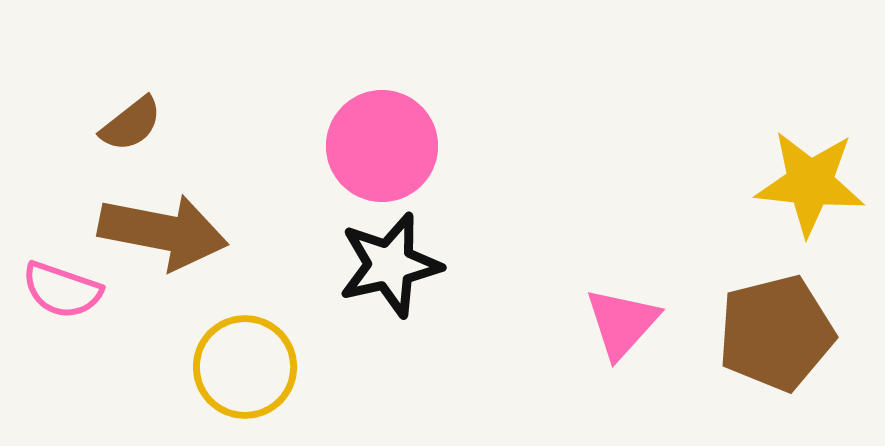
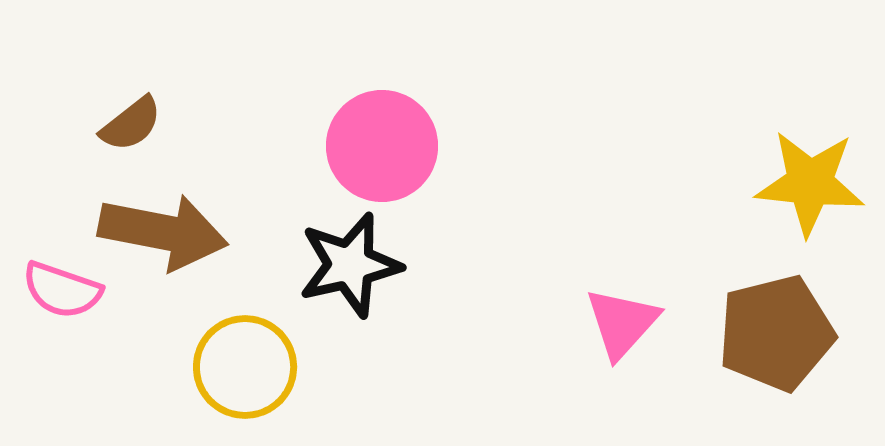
black star: moved 40 px left
